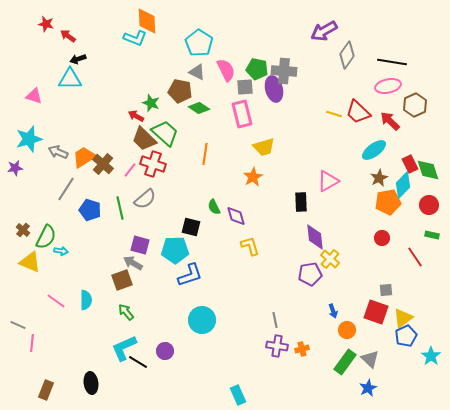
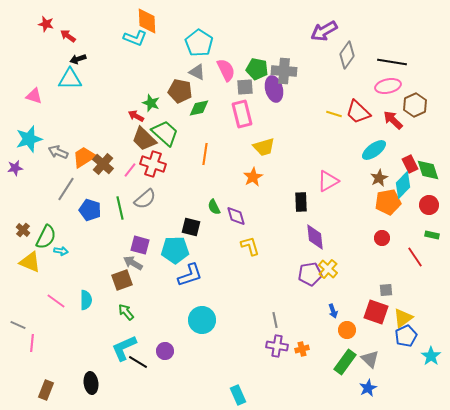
green diamond at (199, 108): rotated 45 degrees counterclockwise
red arrow at (390, 121): moved 3 px right, 1 px up
yellow cross at (330, 259): moved 2 px left, 10 px down
